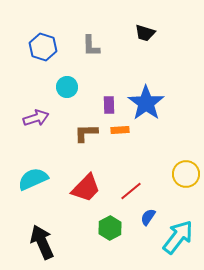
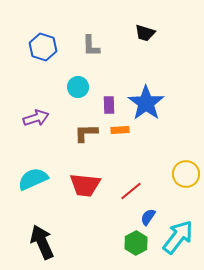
cyan circle: moved 11 px right
red trapezoid: moved 1 px left, 3 px up; rotated 52 degrees clockwise
green hexagon: moved 26 px right, 15 px down
